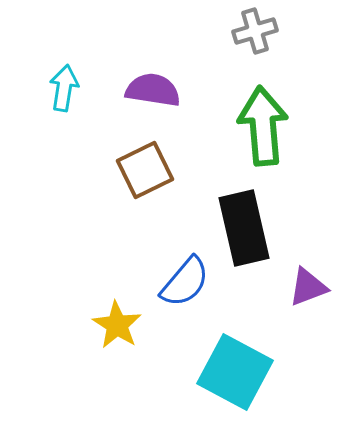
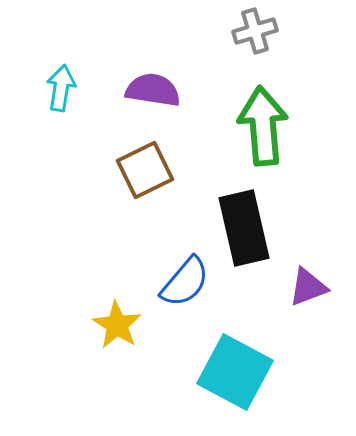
cyan arrow: moved 3 px left
